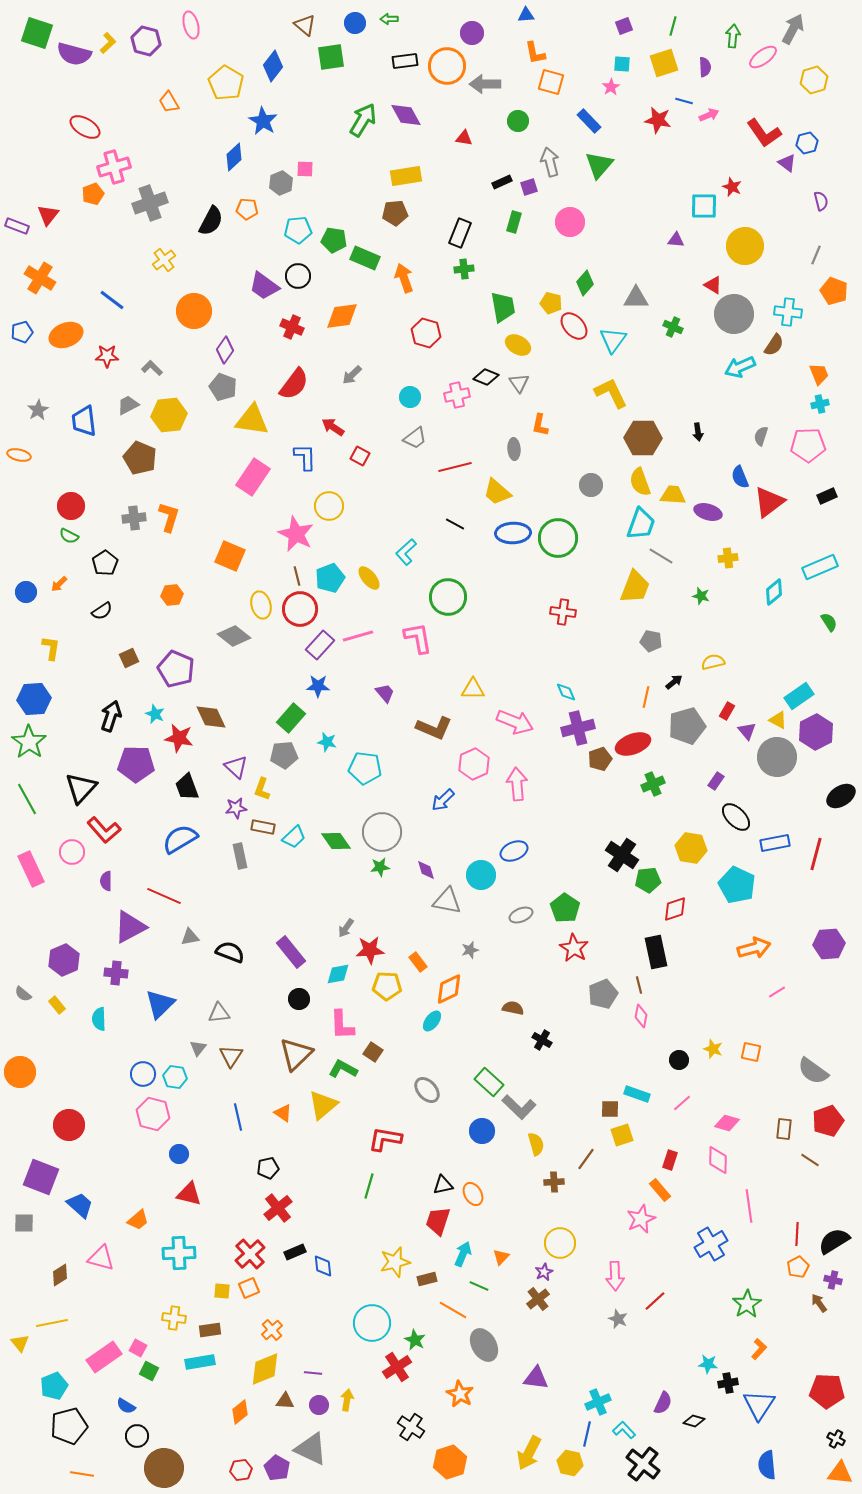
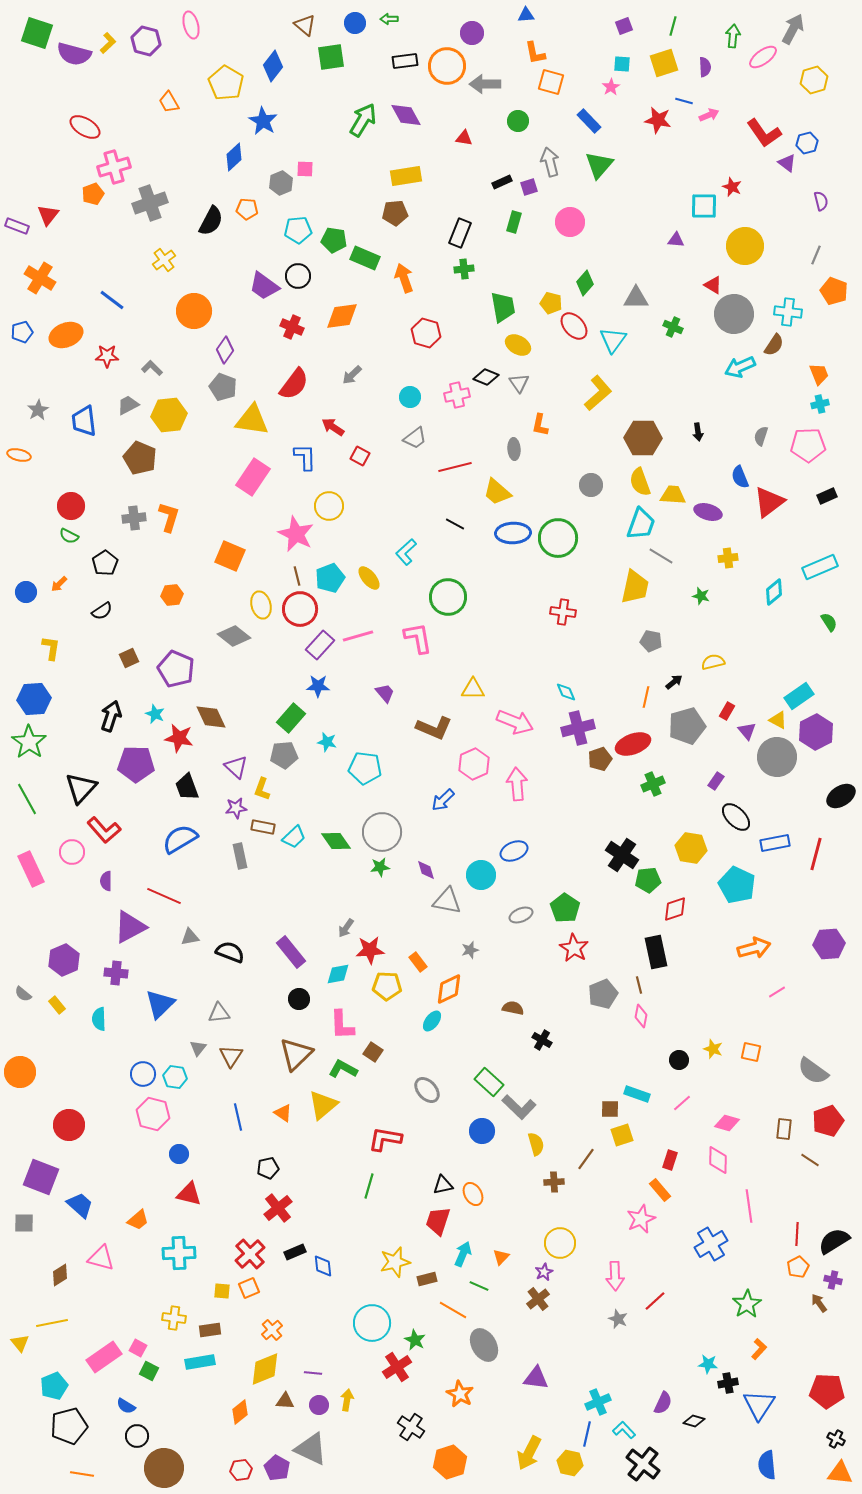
yellow L-shape at (611, 393): moved 13 px left; rotated 75 degrees clockwise
yellow trapezoid at (635, 587): rotated 9 degrees counterclockwise
